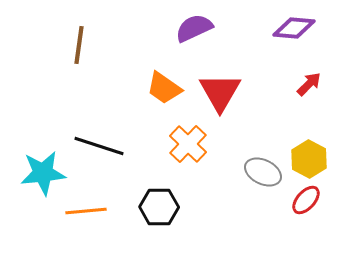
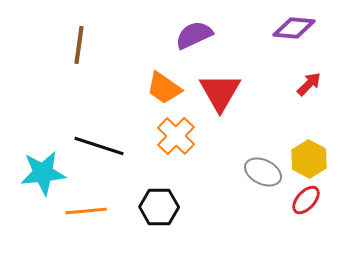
purple semicircle: moved 7 px down
orange cross: moved 12 px left, 8 px up
